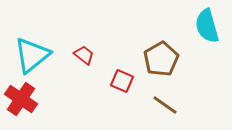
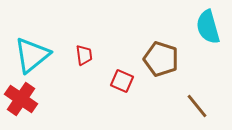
cyan semicircle: moved 1 px right, 1 px down
red trapezoid: rotated 45 degrees clockwise
brown pentagon: rotated 24 degrees counterclockwise
brown line: moved 32 px right, 1 px down; rotated 16 degrees clockwise
